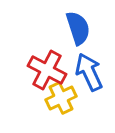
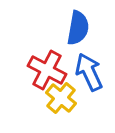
blue semicircle: rotated 28 degrees clockwise
yellow cross: rotated 24 degrees counterclockwise
